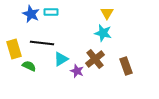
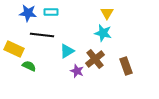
blue star: moved 3 px left, 1 px up; rotated 18 degrees counterclockwise
black line: moved 8 px up
yellow rectangle: rotated 48 degrees counterclockwise
cyan triangle: moved 6 px right, 8 px up
